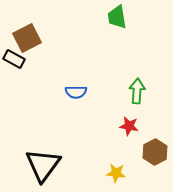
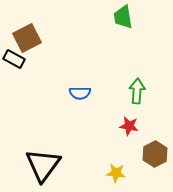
green trapezoid: moved 6 px right
blue semicircle: moved 4 px right, 1 px down
brown hexagon: moved 2 px down
